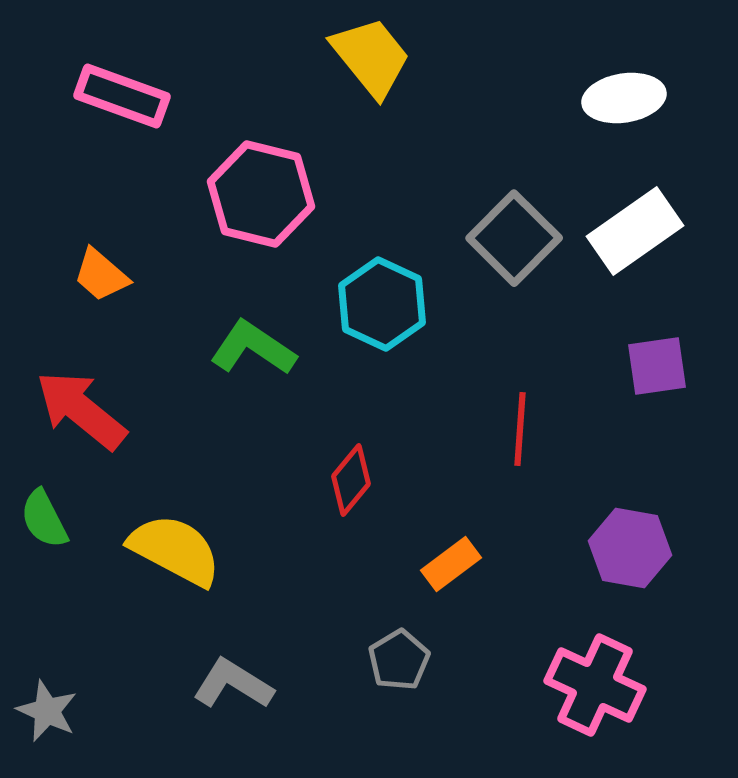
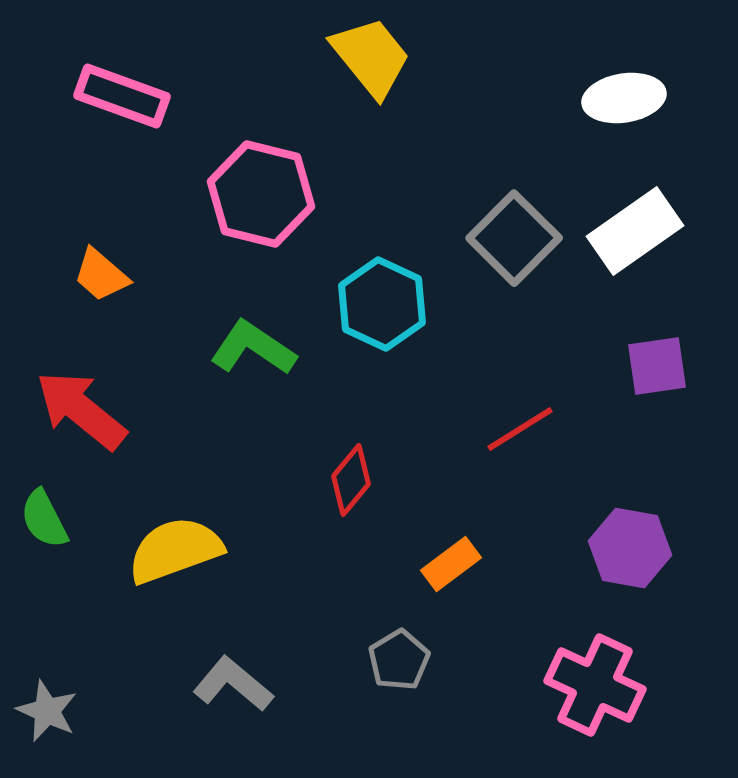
red line: rotated 54 degrees clockwise
yellow semicircle: rotated 48 degrees counterclockwise
gray L-shape: rotated 8 degrees clockwise
